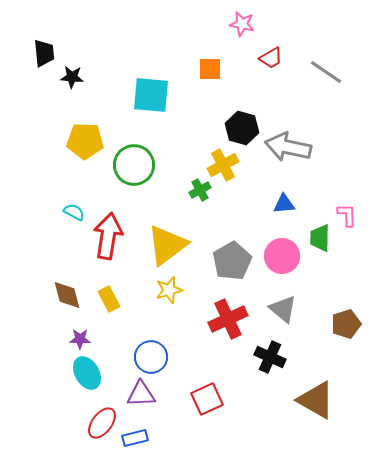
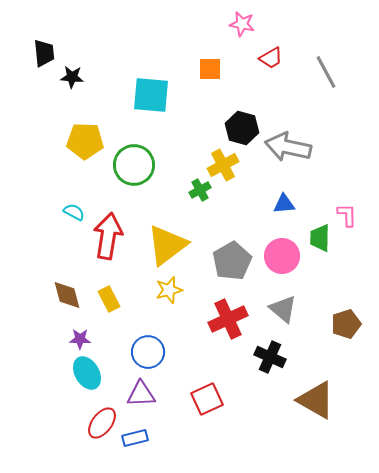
gray line: rotated 28 degrees clockwise
blue circle: moved 3 px left, 5 px up
